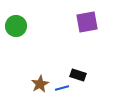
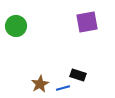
blue line: moved 1 px right
